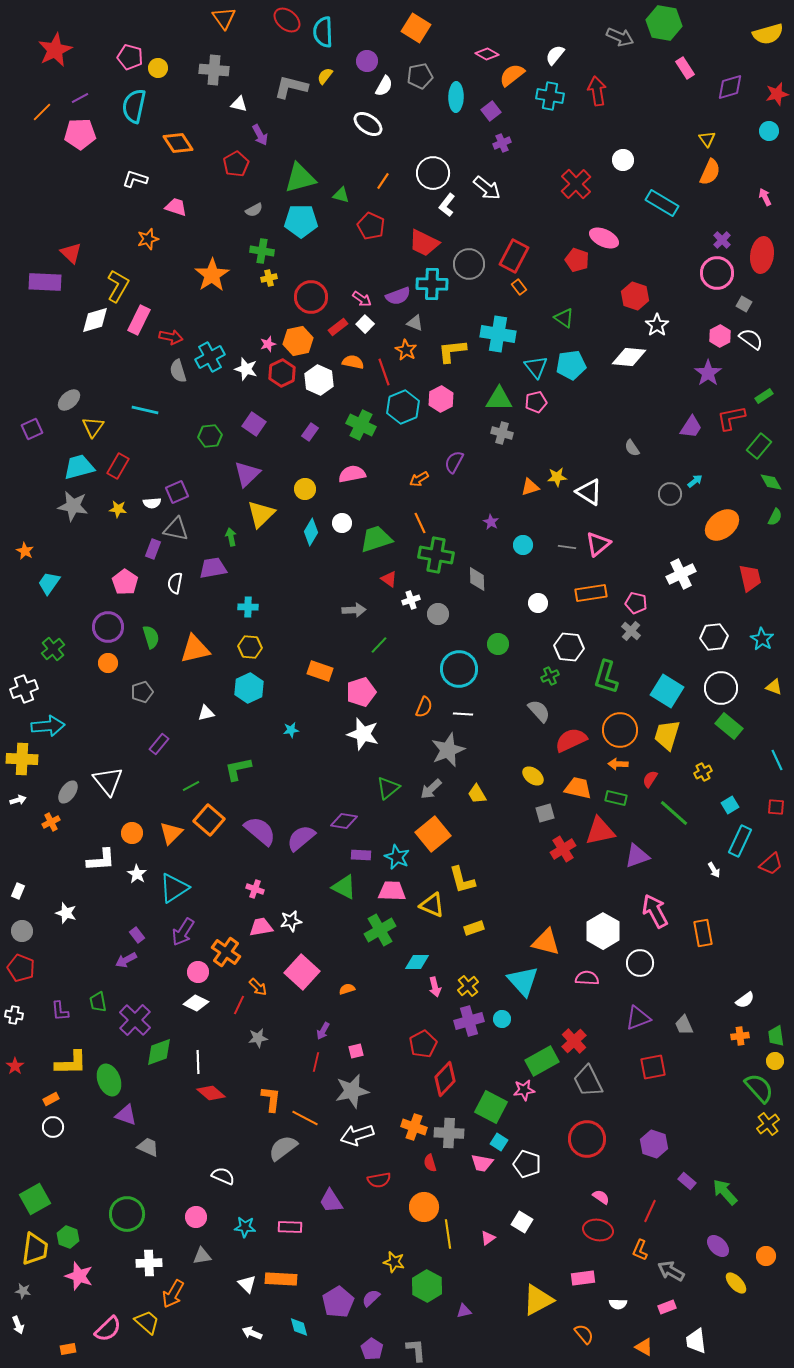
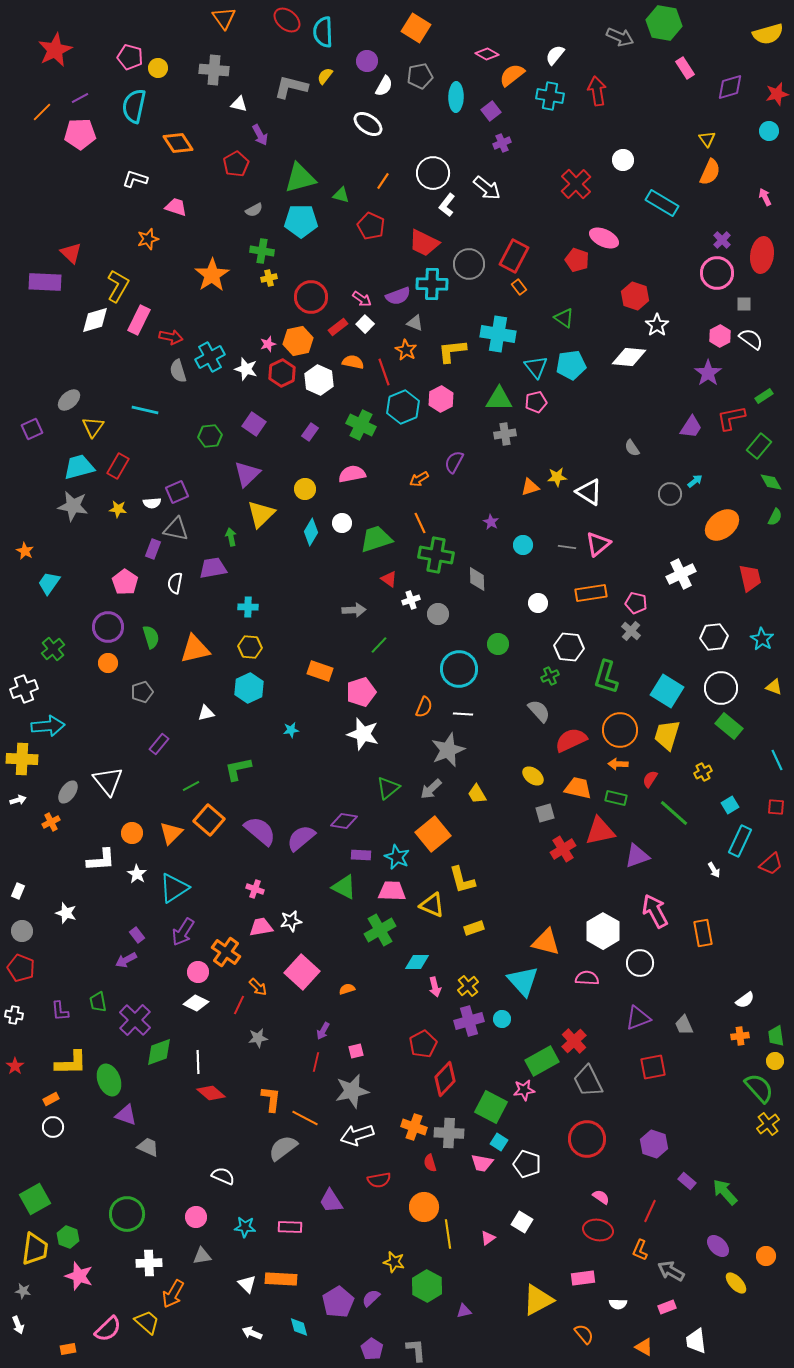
gray square at (744, 304): rotated 28 degrees counterclockwise
gray cross at (502, 433): moved 3 px right, 1 px down; rotated 25 degrees counterclockwise
